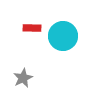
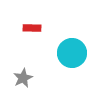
cyan circle: moved 9 px right, 17 px down
